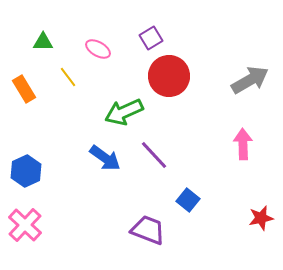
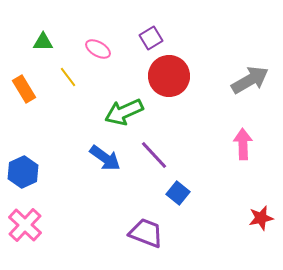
blue hexagon: moved 3 px left, 1 px down
blue square: moved 10 px left, 7 px up
purple trapezoid: moved 2 px left, 3 px down
